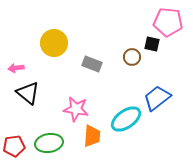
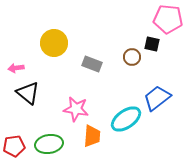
pink pentagon: moved 3 px up
green ellipse: moved 1 px down
